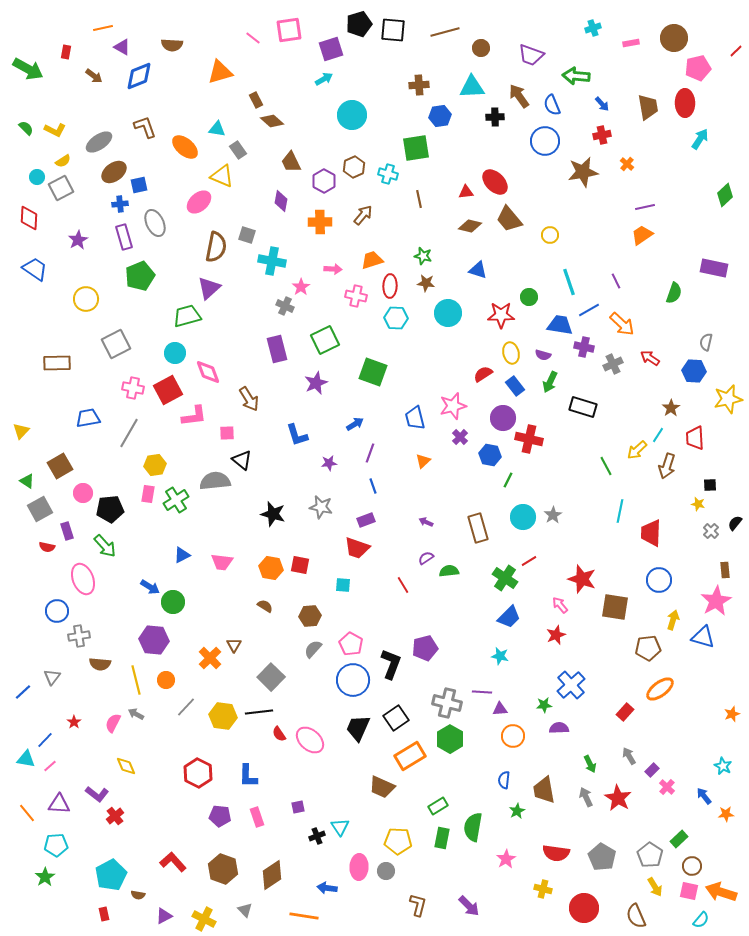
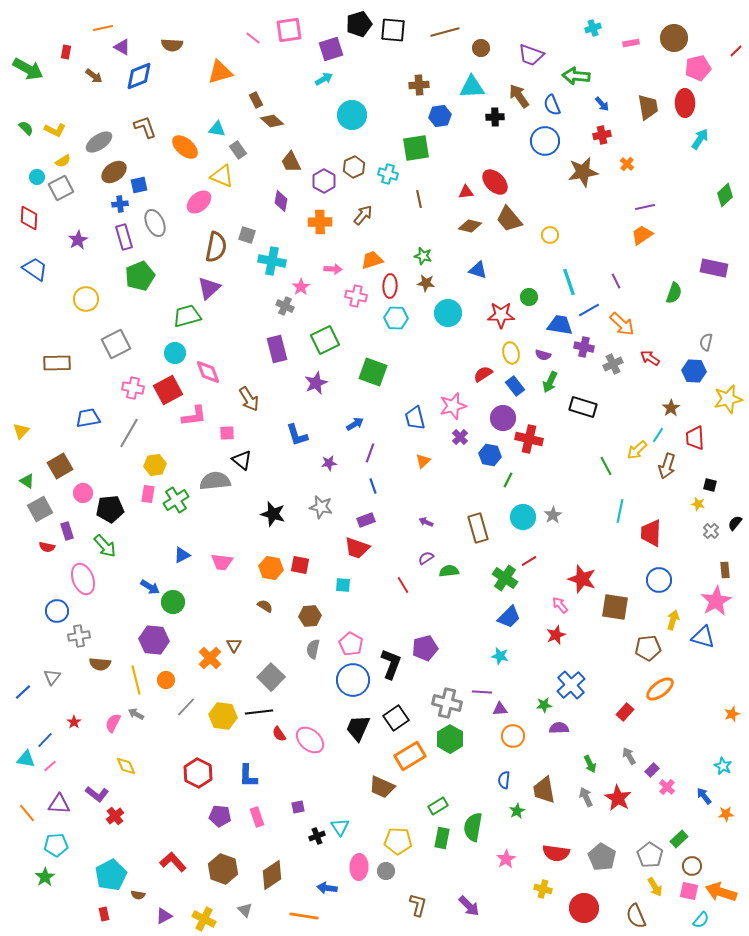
black square at (710, 485): rotated 16 degrees clockwise
gray semicircle at (313, 649): rotated 30 degrees counterclockwise
